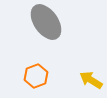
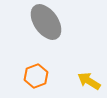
yellow arrow: moved 2 px left, 1 px down
